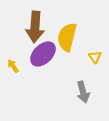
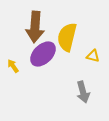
yellow triangle: moved 2 px left, 1 px up; rotated 40 degrees counterclockwise
